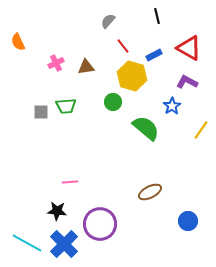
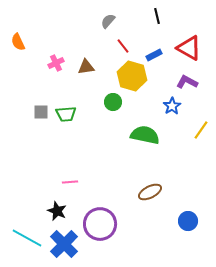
green trapezoid: moved 8 px down
green semicircle: moved 1 px left, 7 px down; rotated 28 degrees counterclockwise
black star: rotated 18 degrees clockwise
cyan line: moved 5 px up
